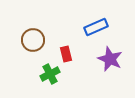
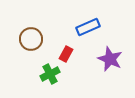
blue rectangle: moved 8 px left
brown circle: moved 2 px left, 1 px up
red rectangle: rotated 42 degrees clockwise
